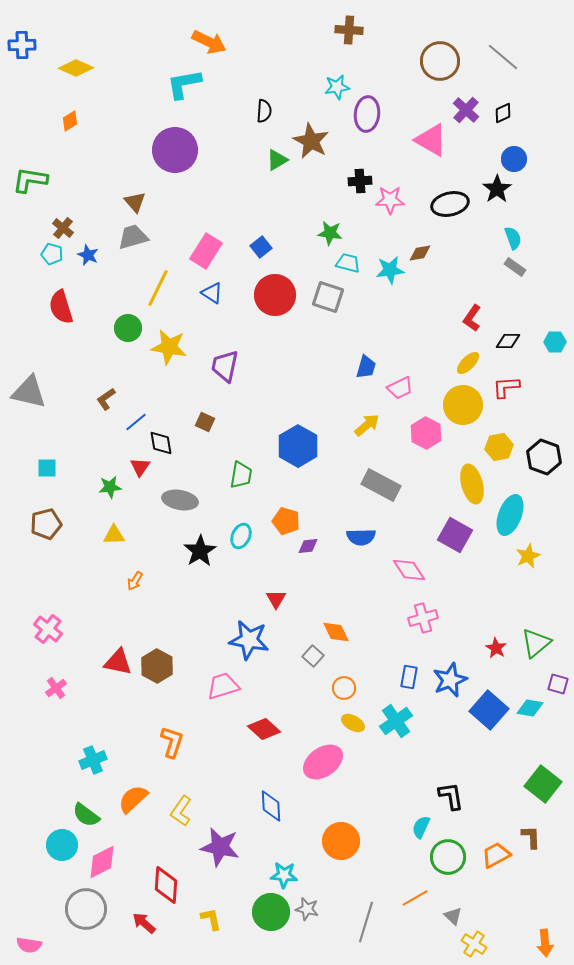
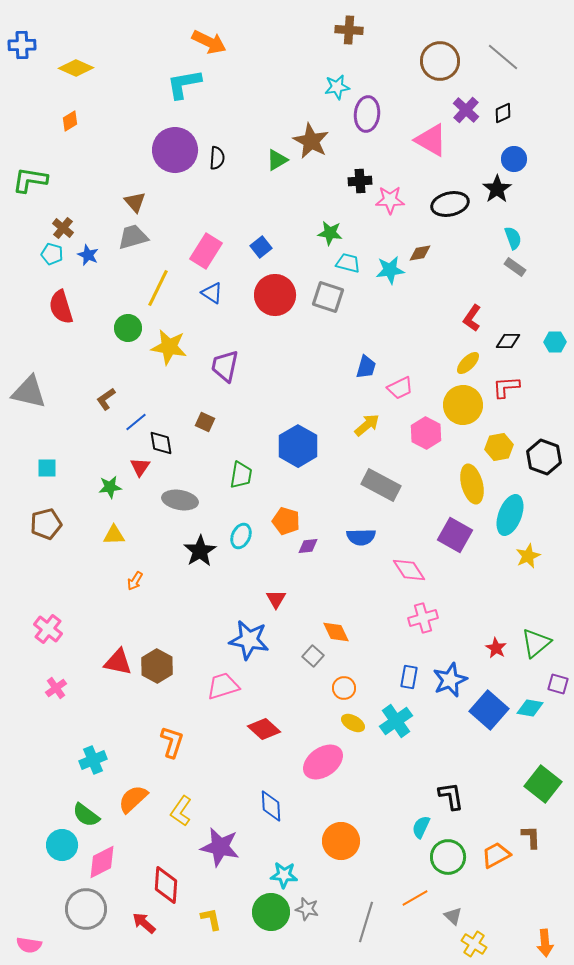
black semicircle at (264, 111): moved 47 px left, 47 px down
